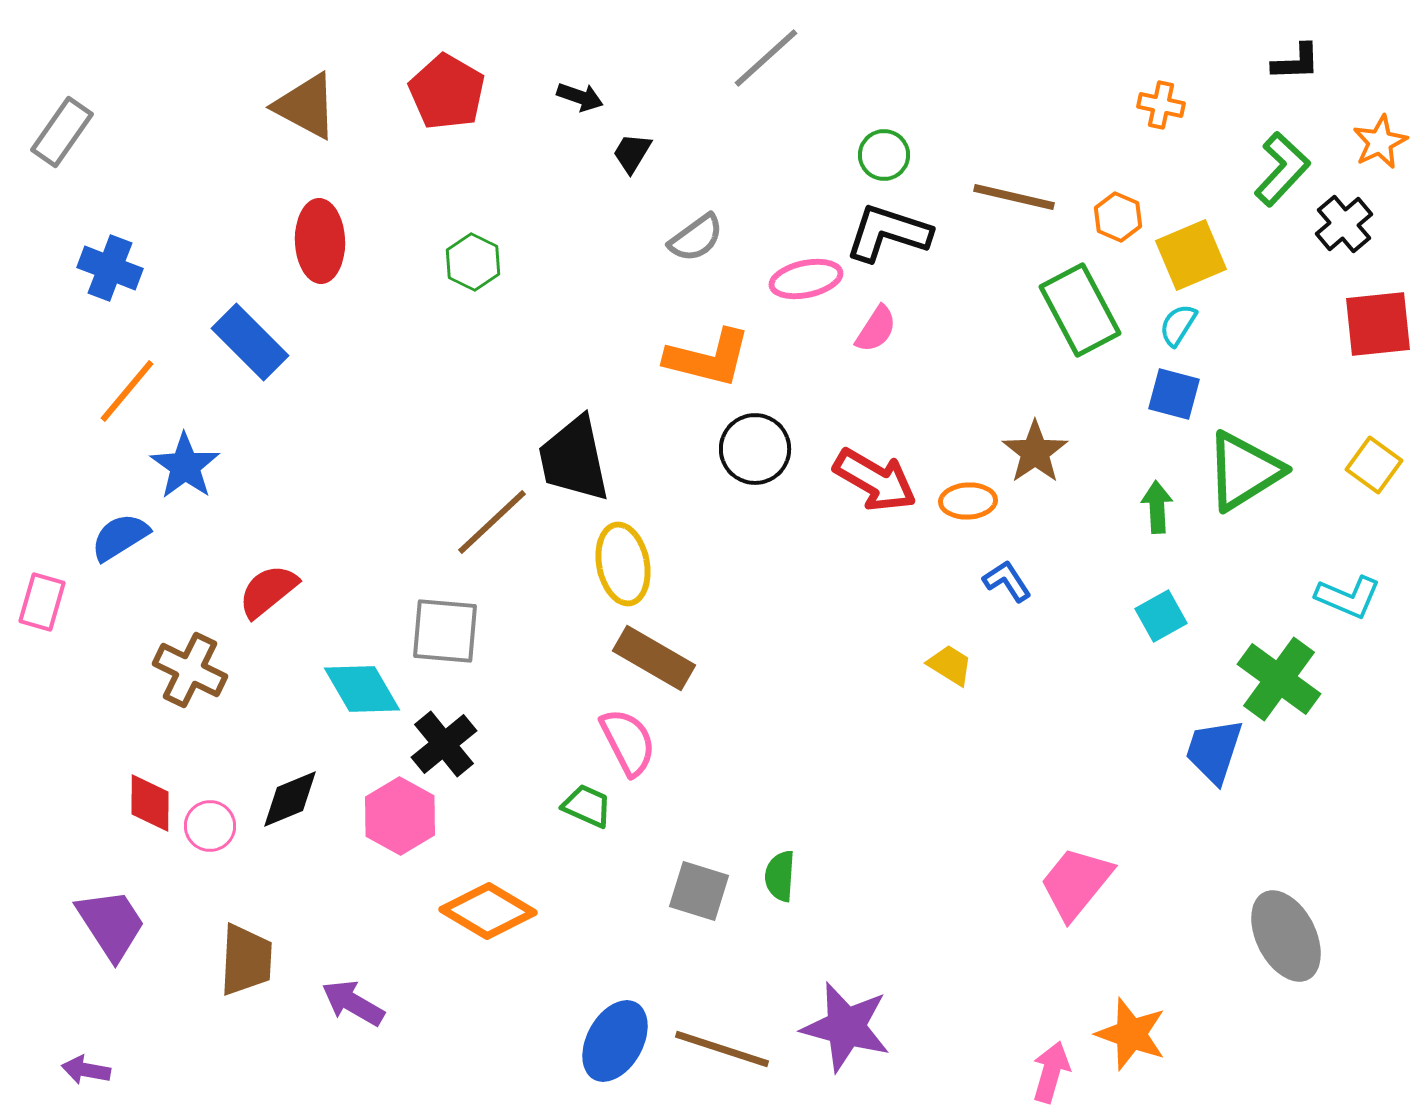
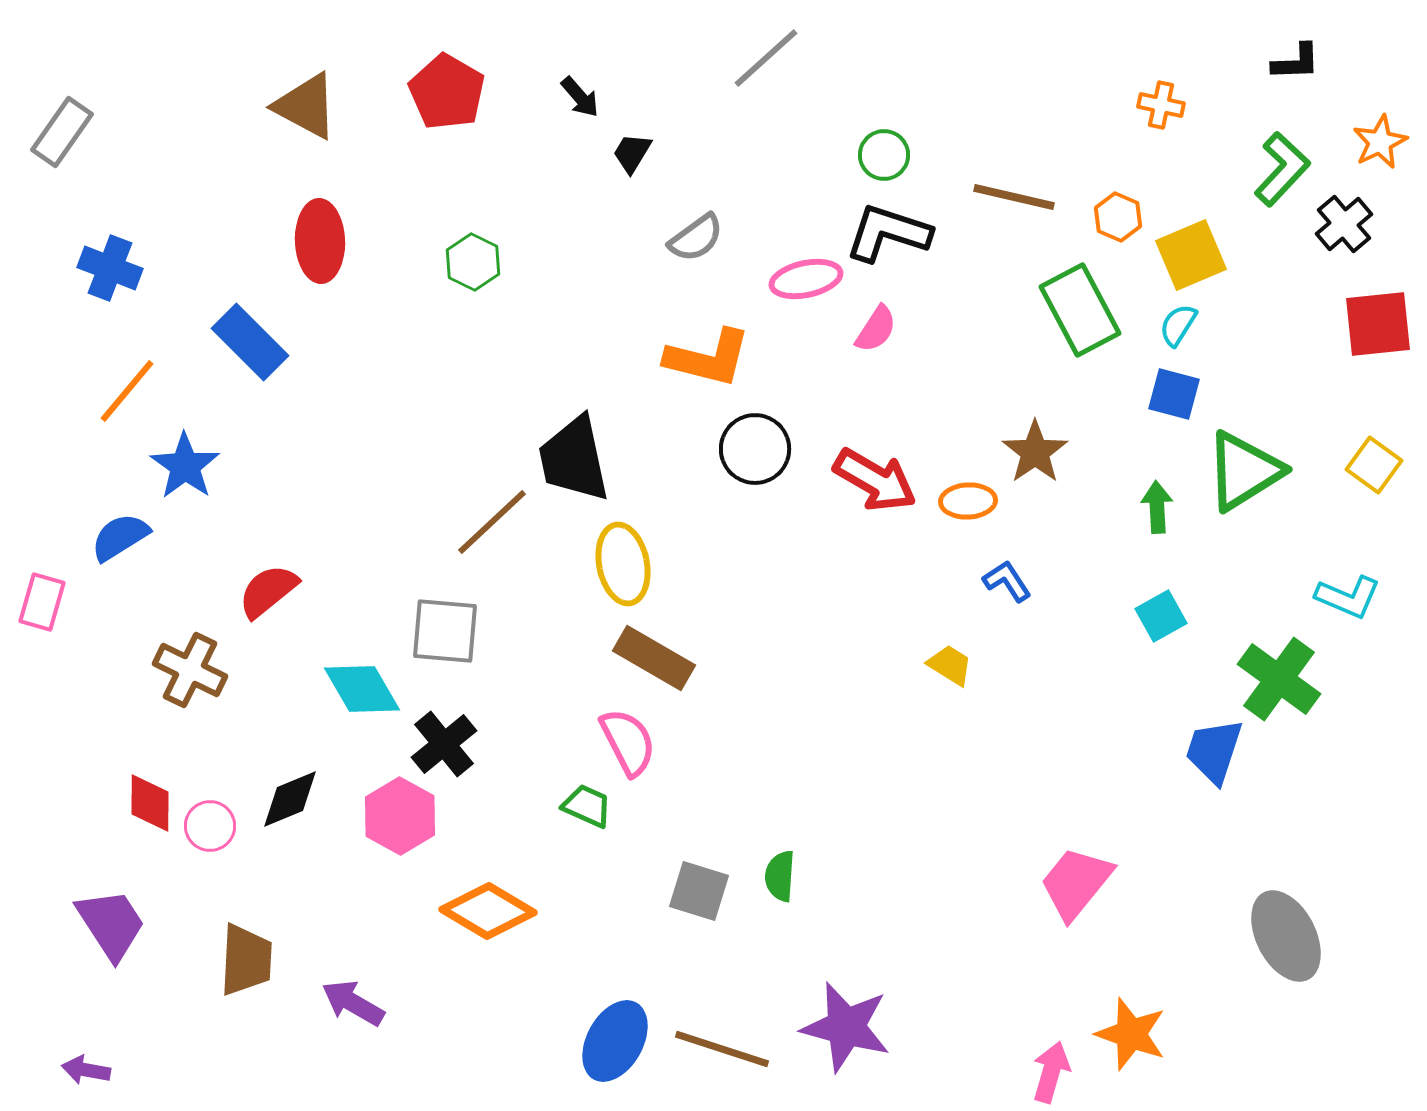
black arrow at (580, 97): rotated 30 degrees clockwise
